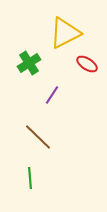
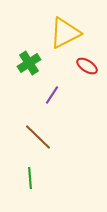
red ellipse: moved 2 px down
